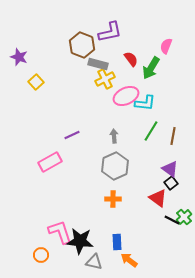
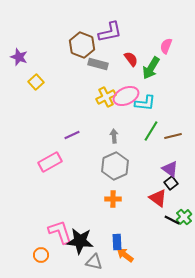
yellow cross: moved 1 px right, 18 px down
brown line: rotated 66 degrees clockwise
orange arrow: moved 4 px left, 5 px up
